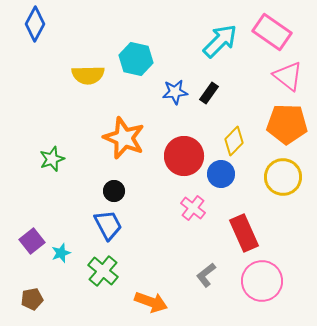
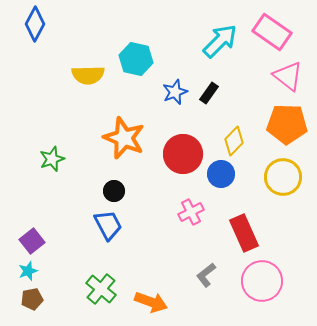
blue star: rotated 15 degrees counterclockwise
red circle: moved 1 px left, 2 px up
pink cross: moved 2 px left, 4 px down; rotated 25 degrees clockwise
cyan star: moved 33 px left, 18 px down
green cross: moved 2 px left, 18 px down
